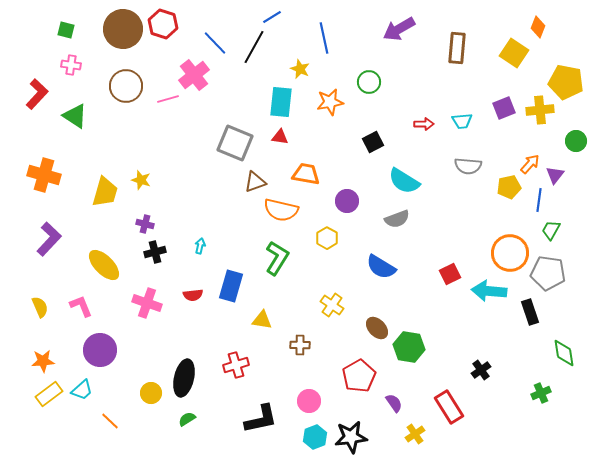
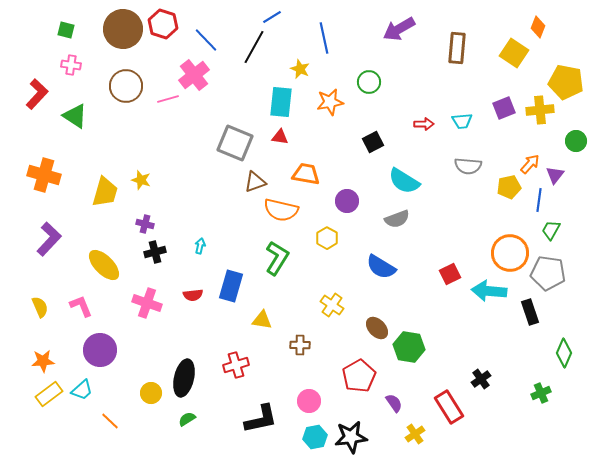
blue line at (215, 43): moved 9 px left, 3 px up
green diamond at (564, 353): rotated 32 degrees clockwise
black cross at (481, 370): moved 9 px down
cyan hexagon at (315, 437): rotated 10 degrees clockwise
